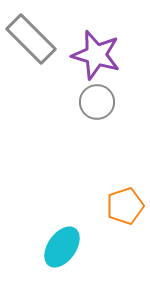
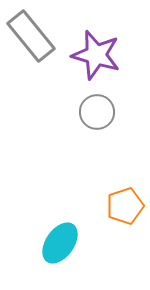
gray rectangle: moved 3 px up; rotated 6 degrees clockwise
gray circle: moved 10 px down
cyan ellipse: moved 2 px left, 4 px up
